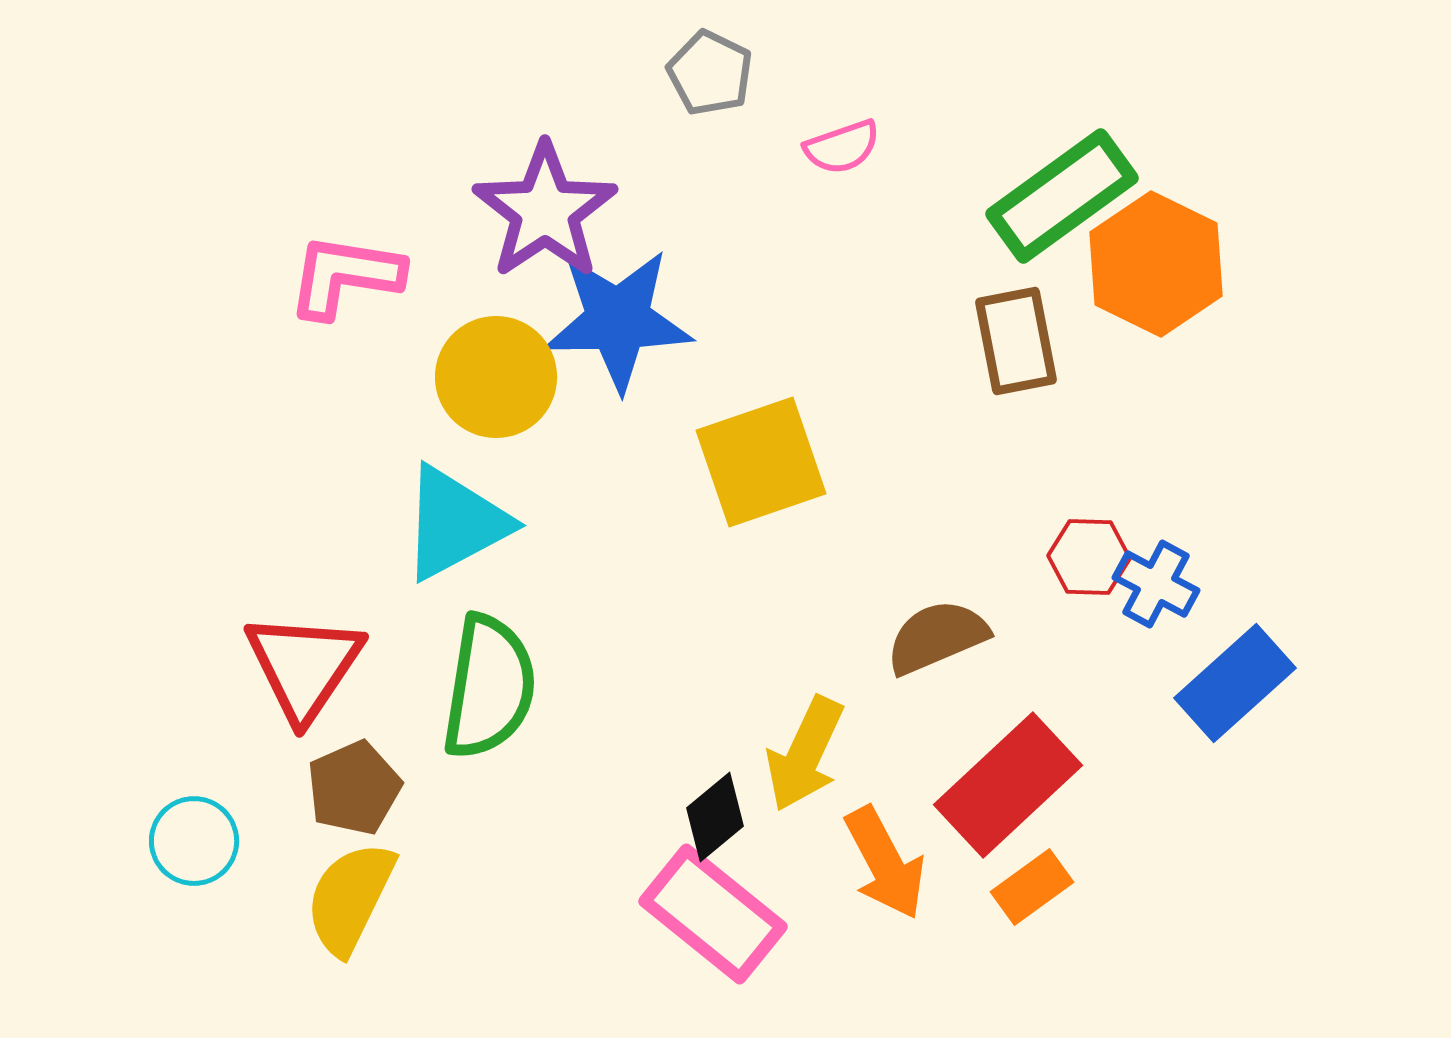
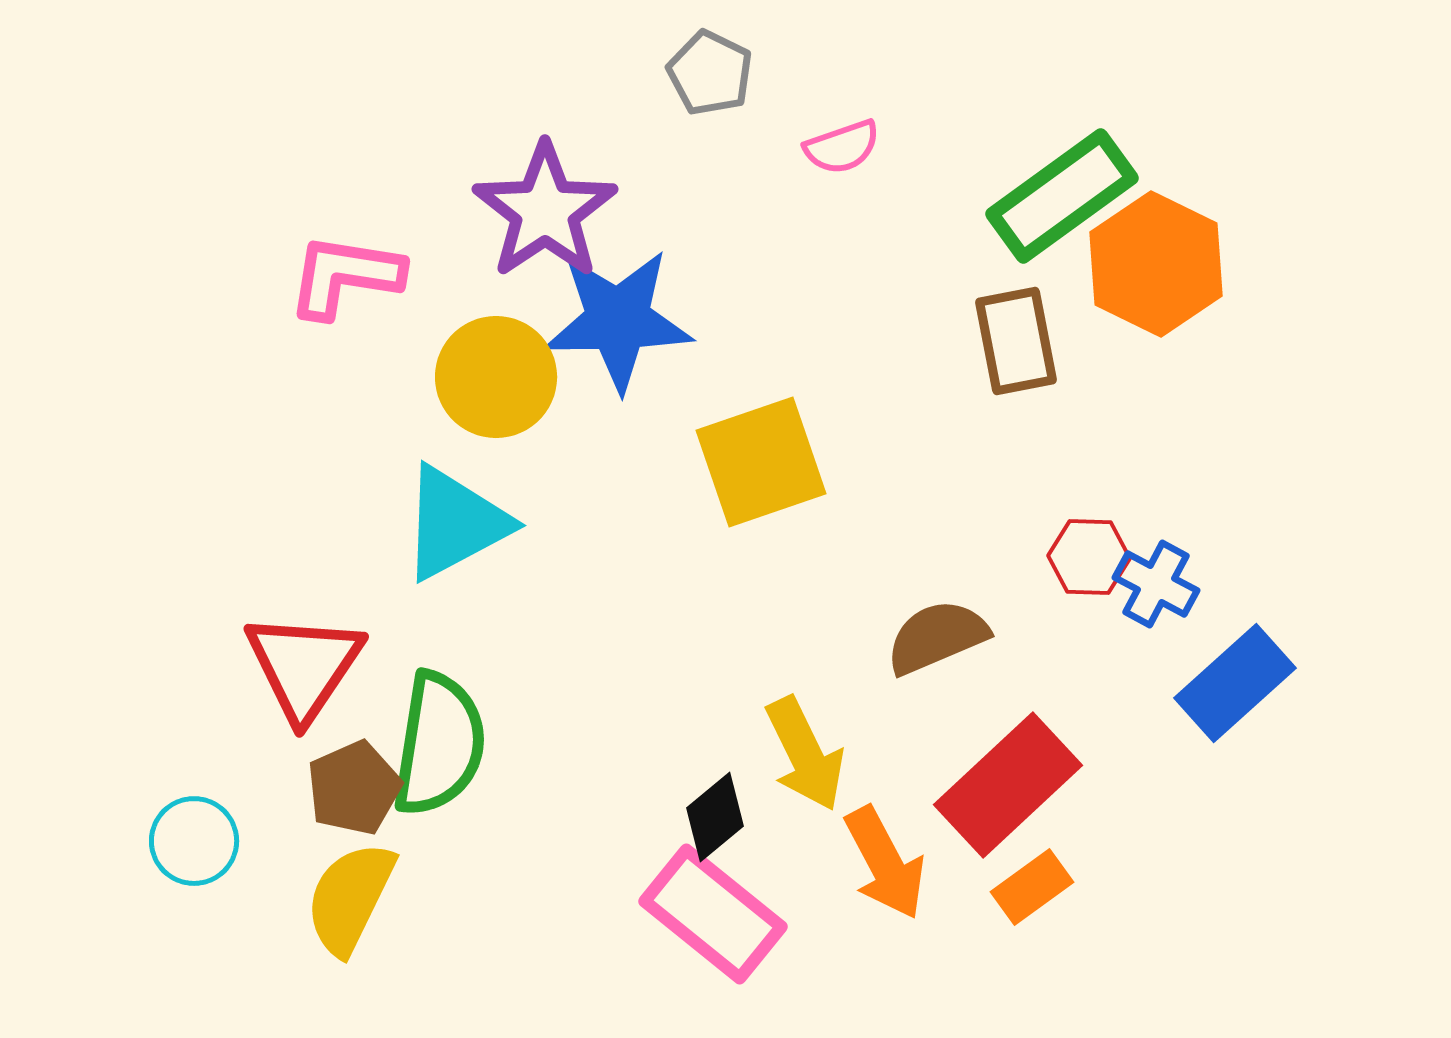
green semicircle: moved 50 px left, 57 px down
yellow arrow: rotated 51 degrees counterclockwise
